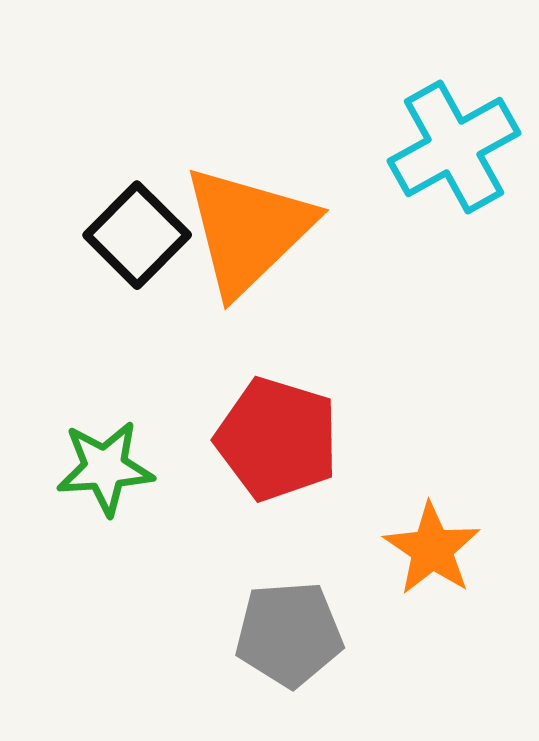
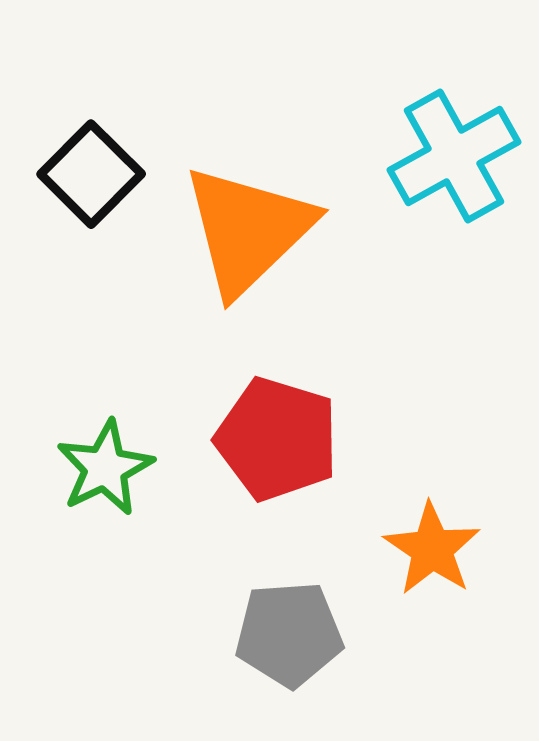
cyan cross: moved 9 px down
black square: moved 46 px left, 61 px up
green star: rotated 22 degrees counterclockwise
